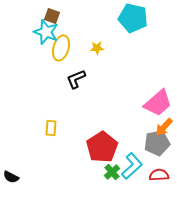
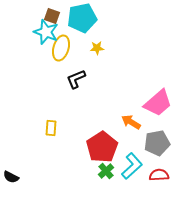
cyan pentagon: moved 51 px left; rotated 24 degrees counterclockwise
orange arrow: moved 33 px left, 5 px up; rotated 78 degrees clockwise
green cross: moved 6 px left, 1 px up
